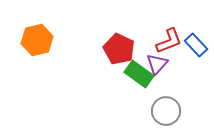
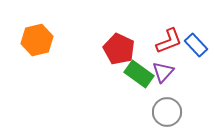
purple triangle: moved 6 px right, 8 px down
gray circle: moved 1 px right, 1 px down
